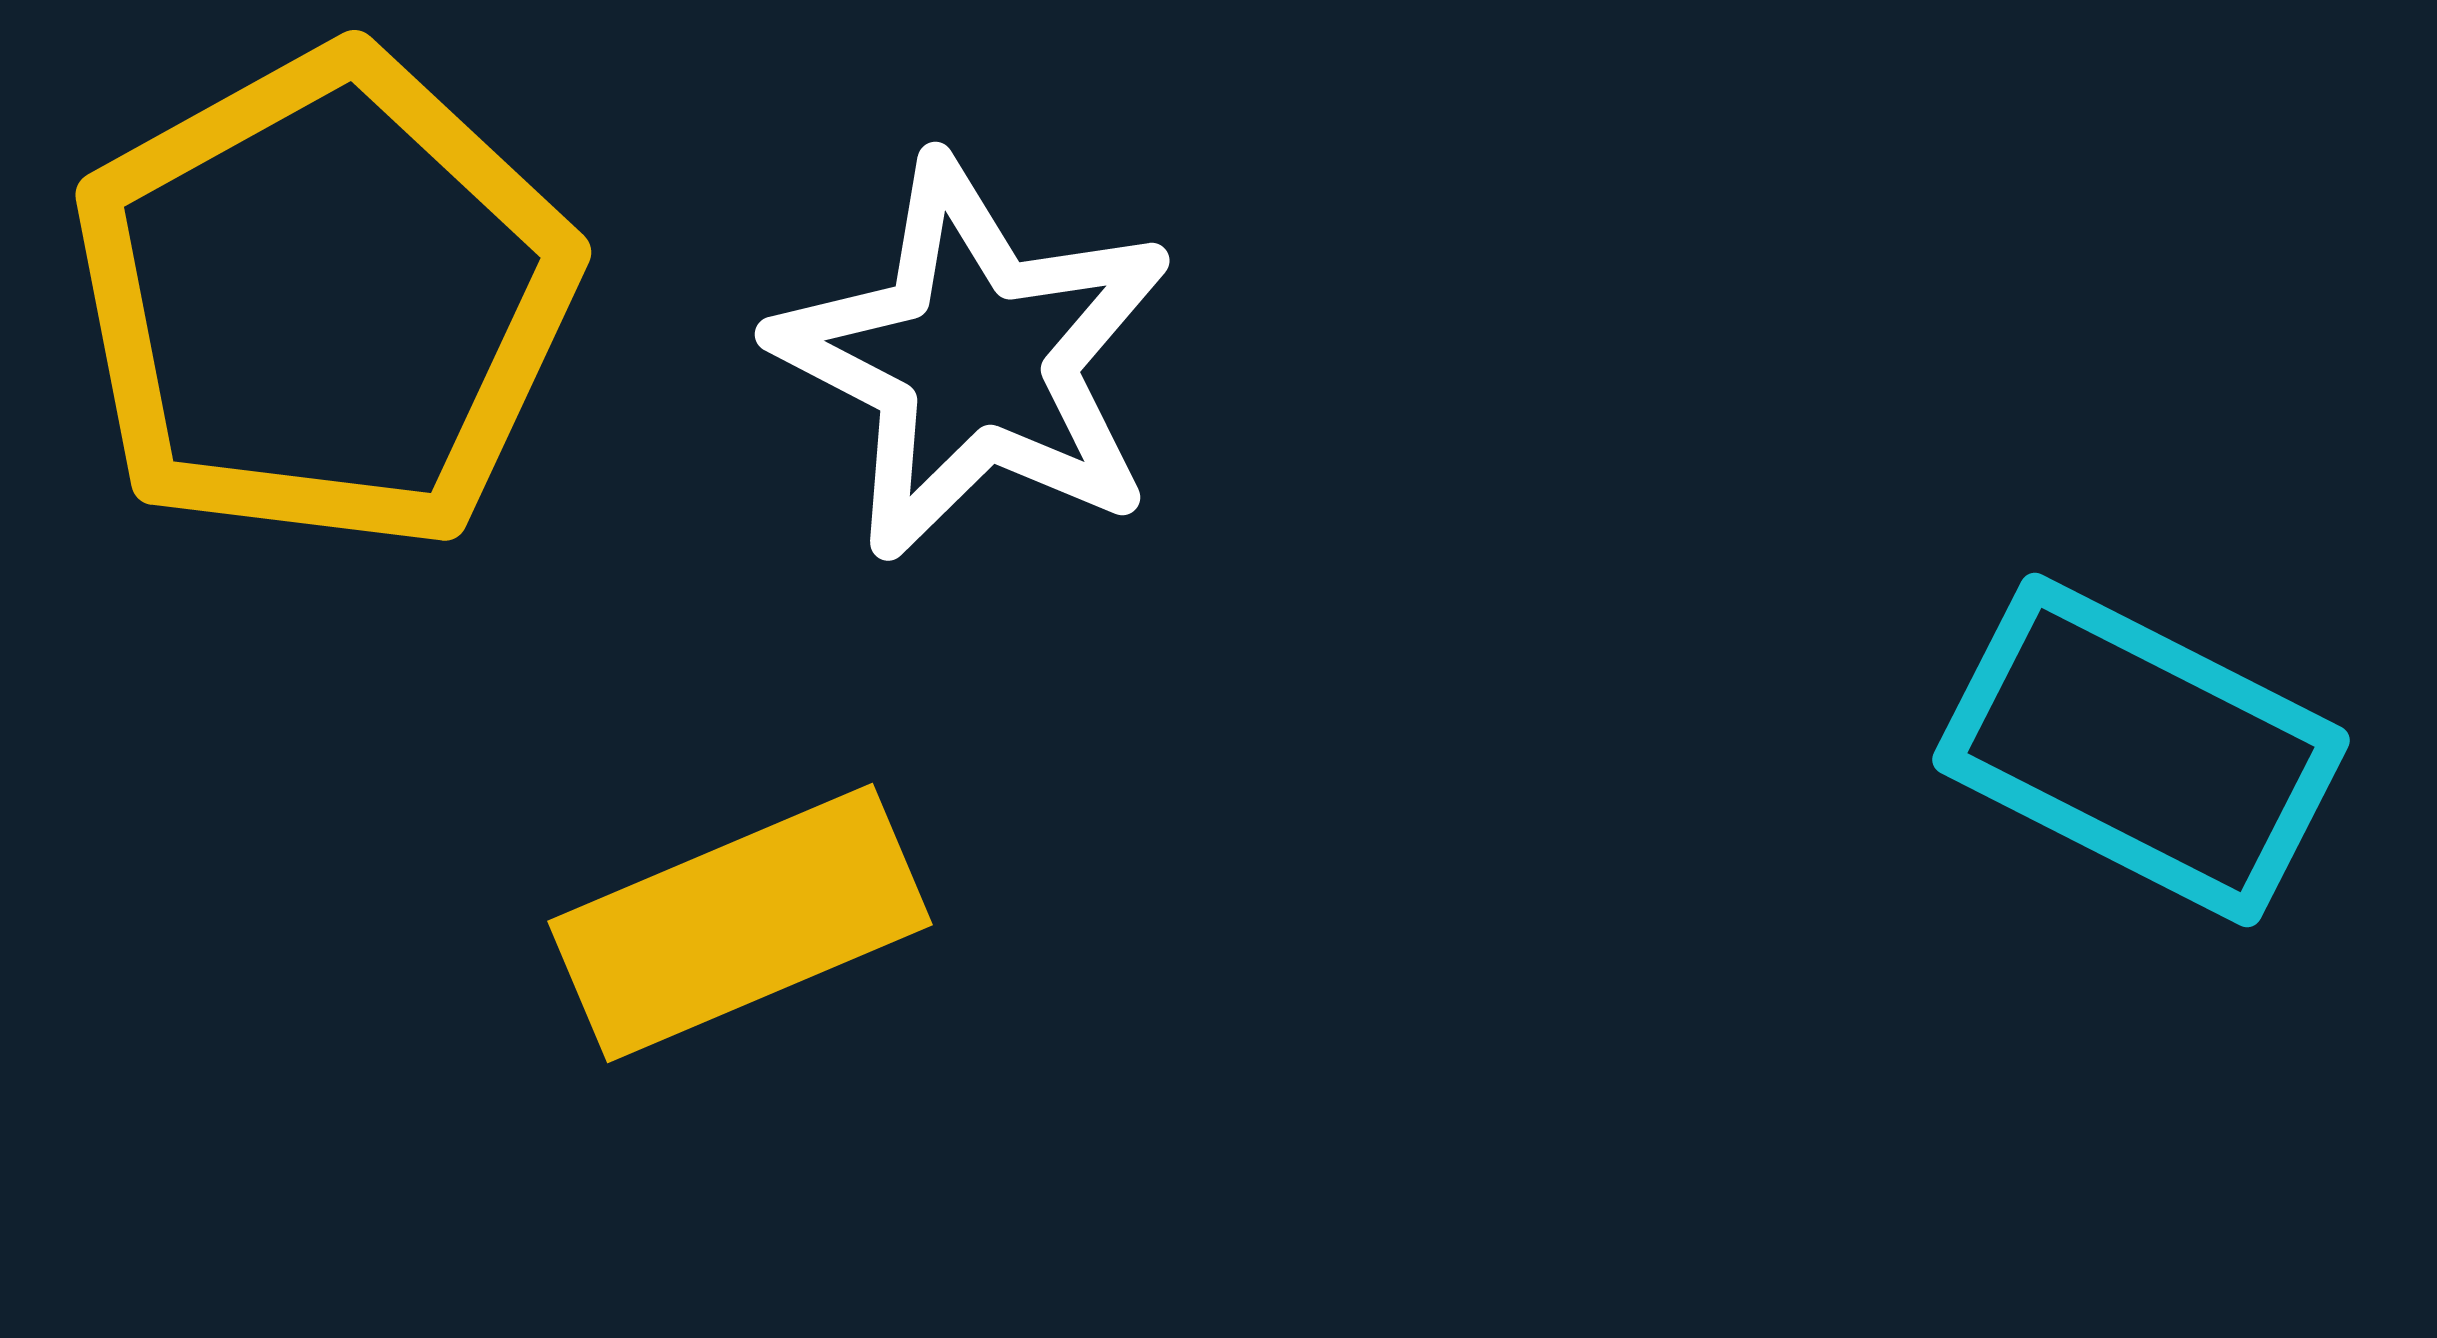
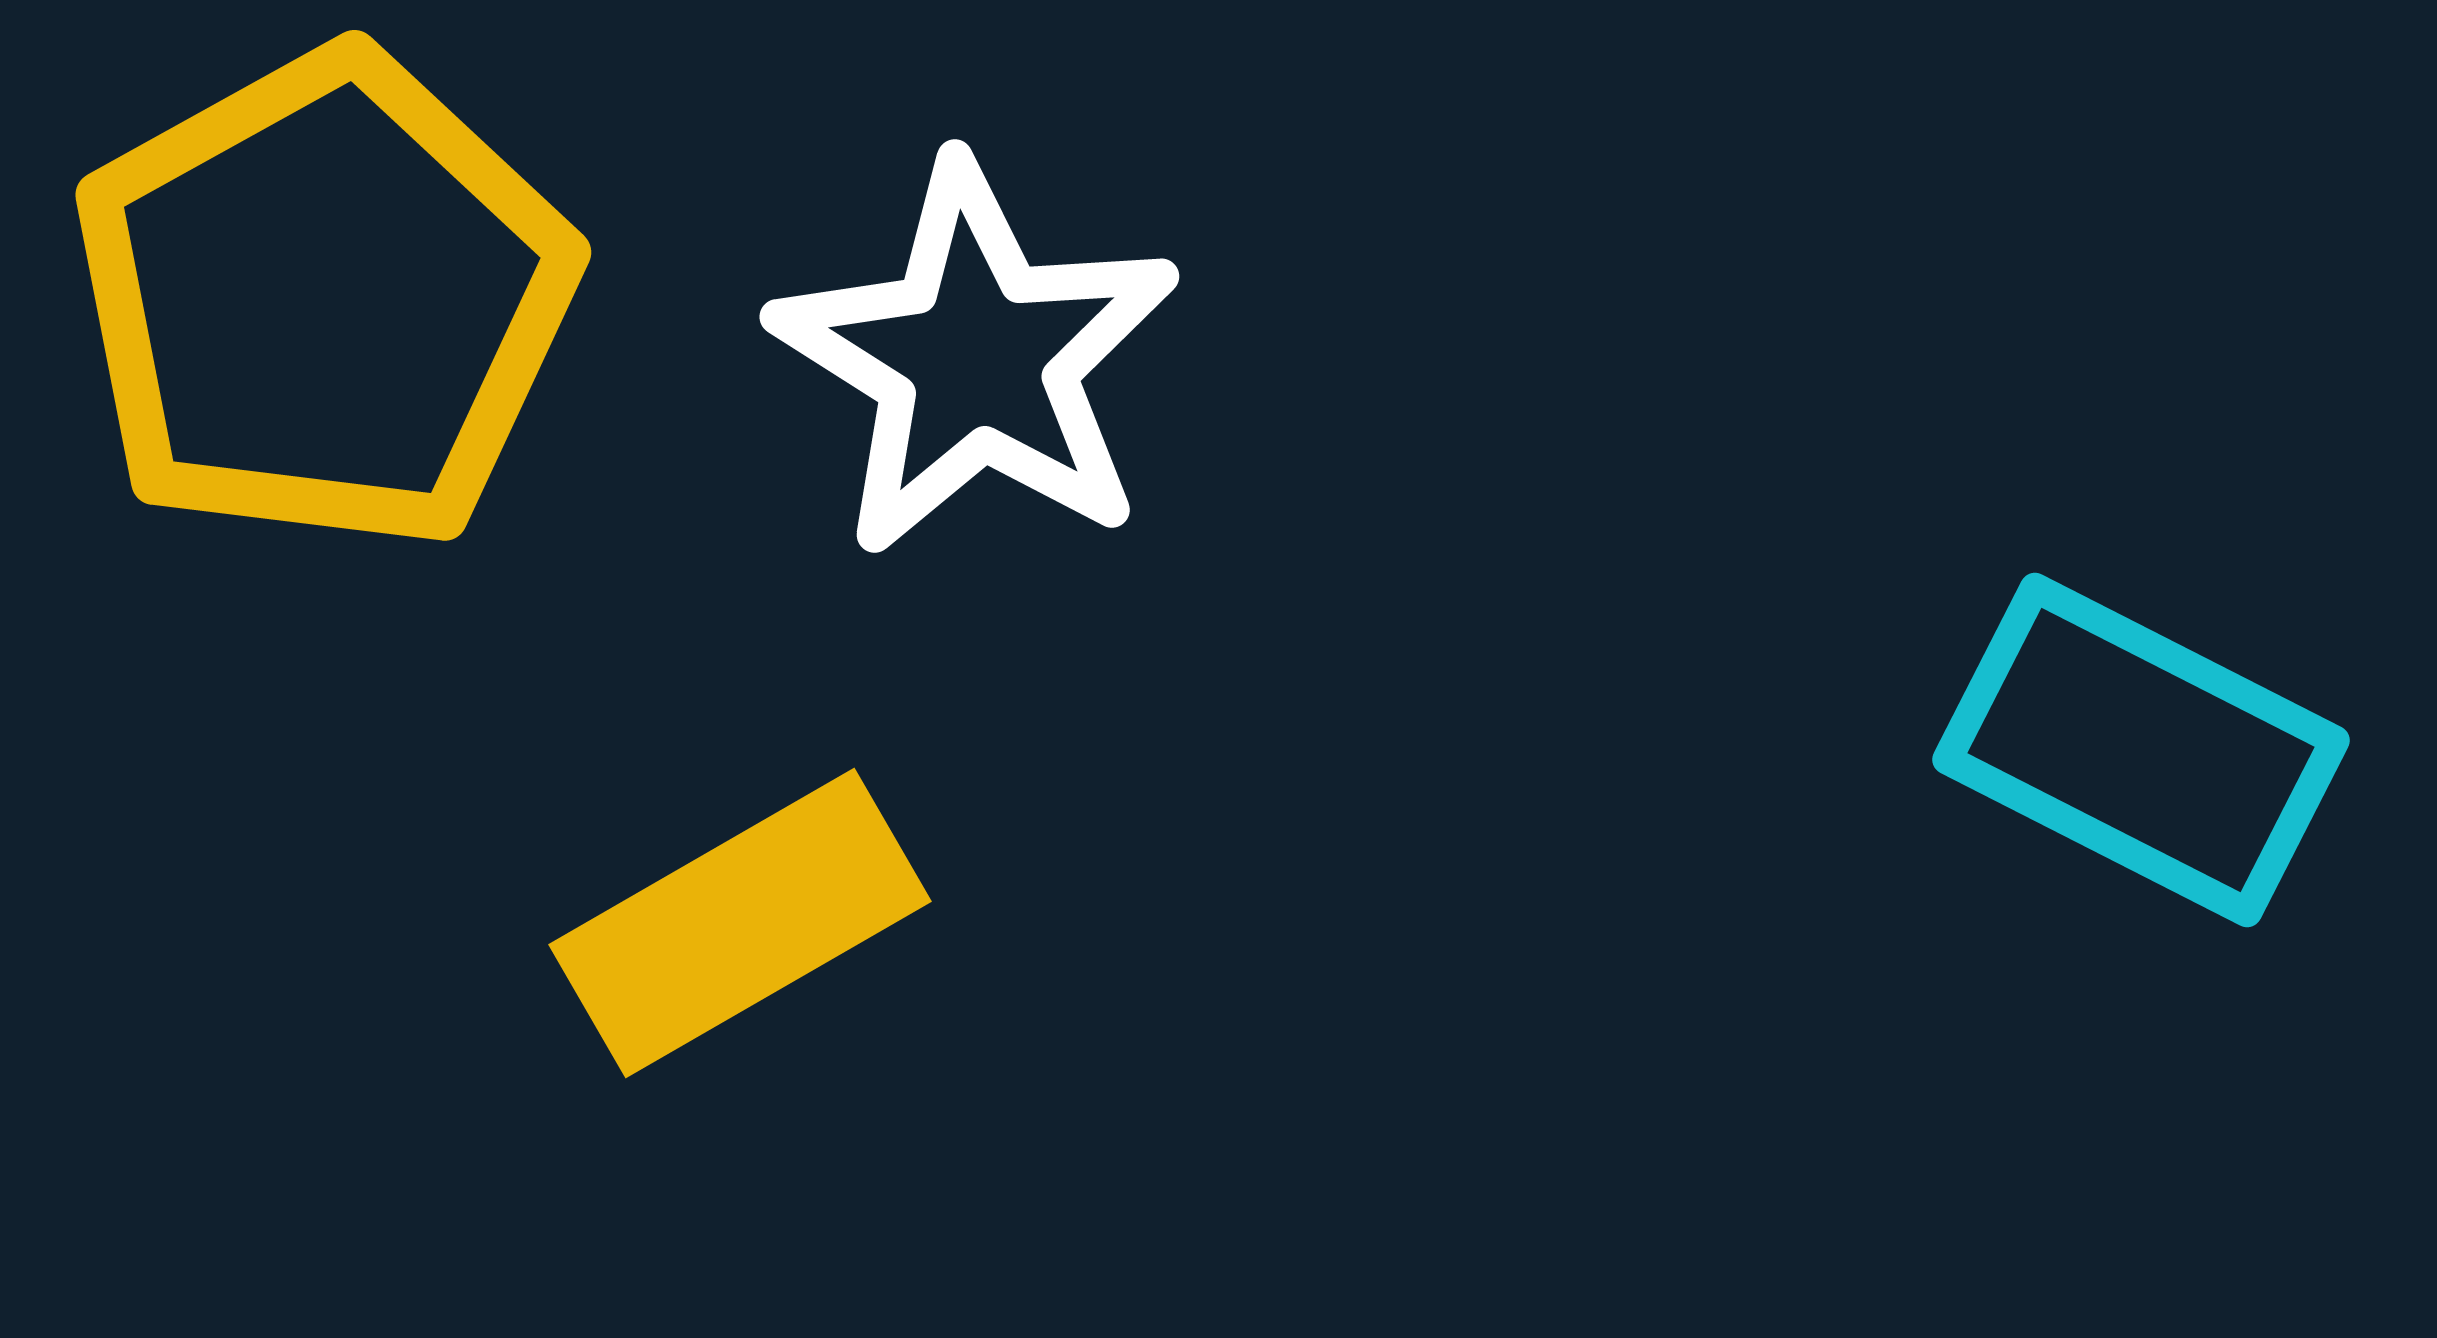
white star: moved 2 px right; rotated 5 degrees clockwise
yellow rectangle: rotated 7 degrees counterclockwise
